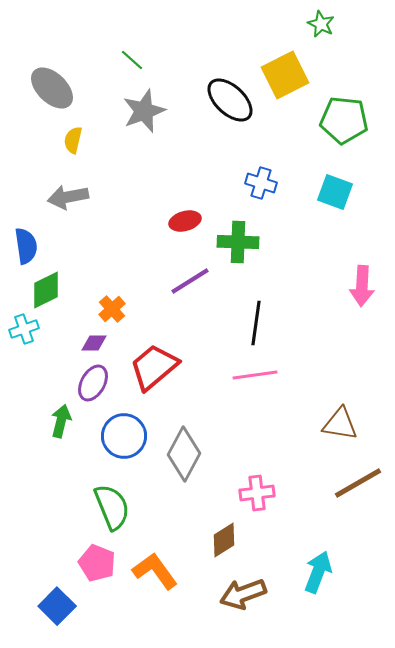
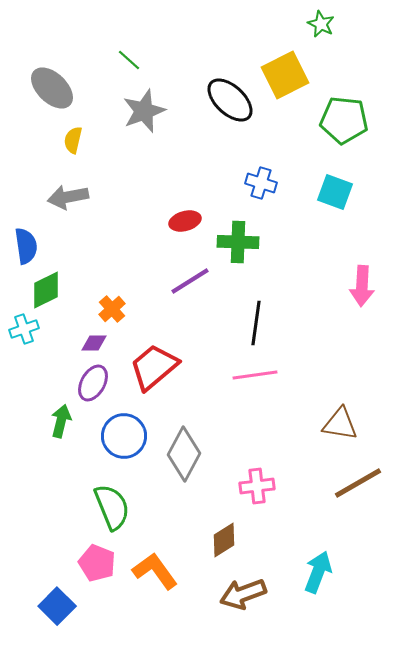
green line: moved 3 px left
pink cross: moved 7 px up
